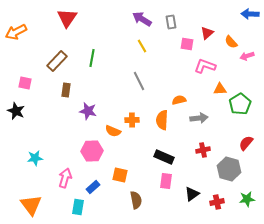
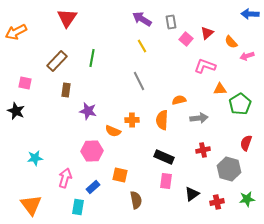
pink square at (187, 44): moved 1 px left, 5 px up; rotated 32 degrees clockwise
red semicircle at (246, 143): rotated 21 degrees counterclockwise
